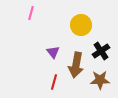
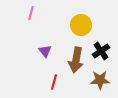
purple triangle: moved 8 px left, 1 px up
brown arrow: moved 5 px up
